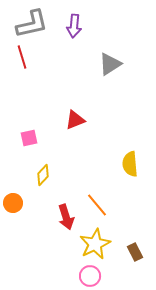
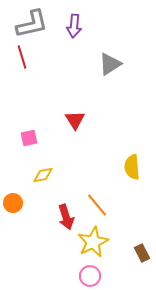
red triangle: rotated 40 degrees counterclockwise
yellow semicircle: moved 2 px right, 3 px down
yellow diamond: rotated 35 degrees clockwise
yellow star: moved 2 px left, 2 px up
brown rectangle: moved 7 px right, 1 px down
